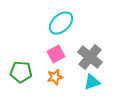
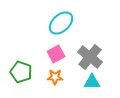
green pentagon: rotated 15 degrees clockwise
orange star: rotated 14 degrees clockwise
cyan triangle: rotated 18 degrees clockwise
